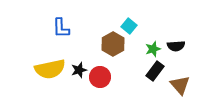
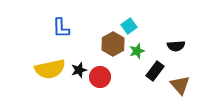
cyan square: rotated 14 degrees clockwise
green star: moved 16 px left, 2 px down
